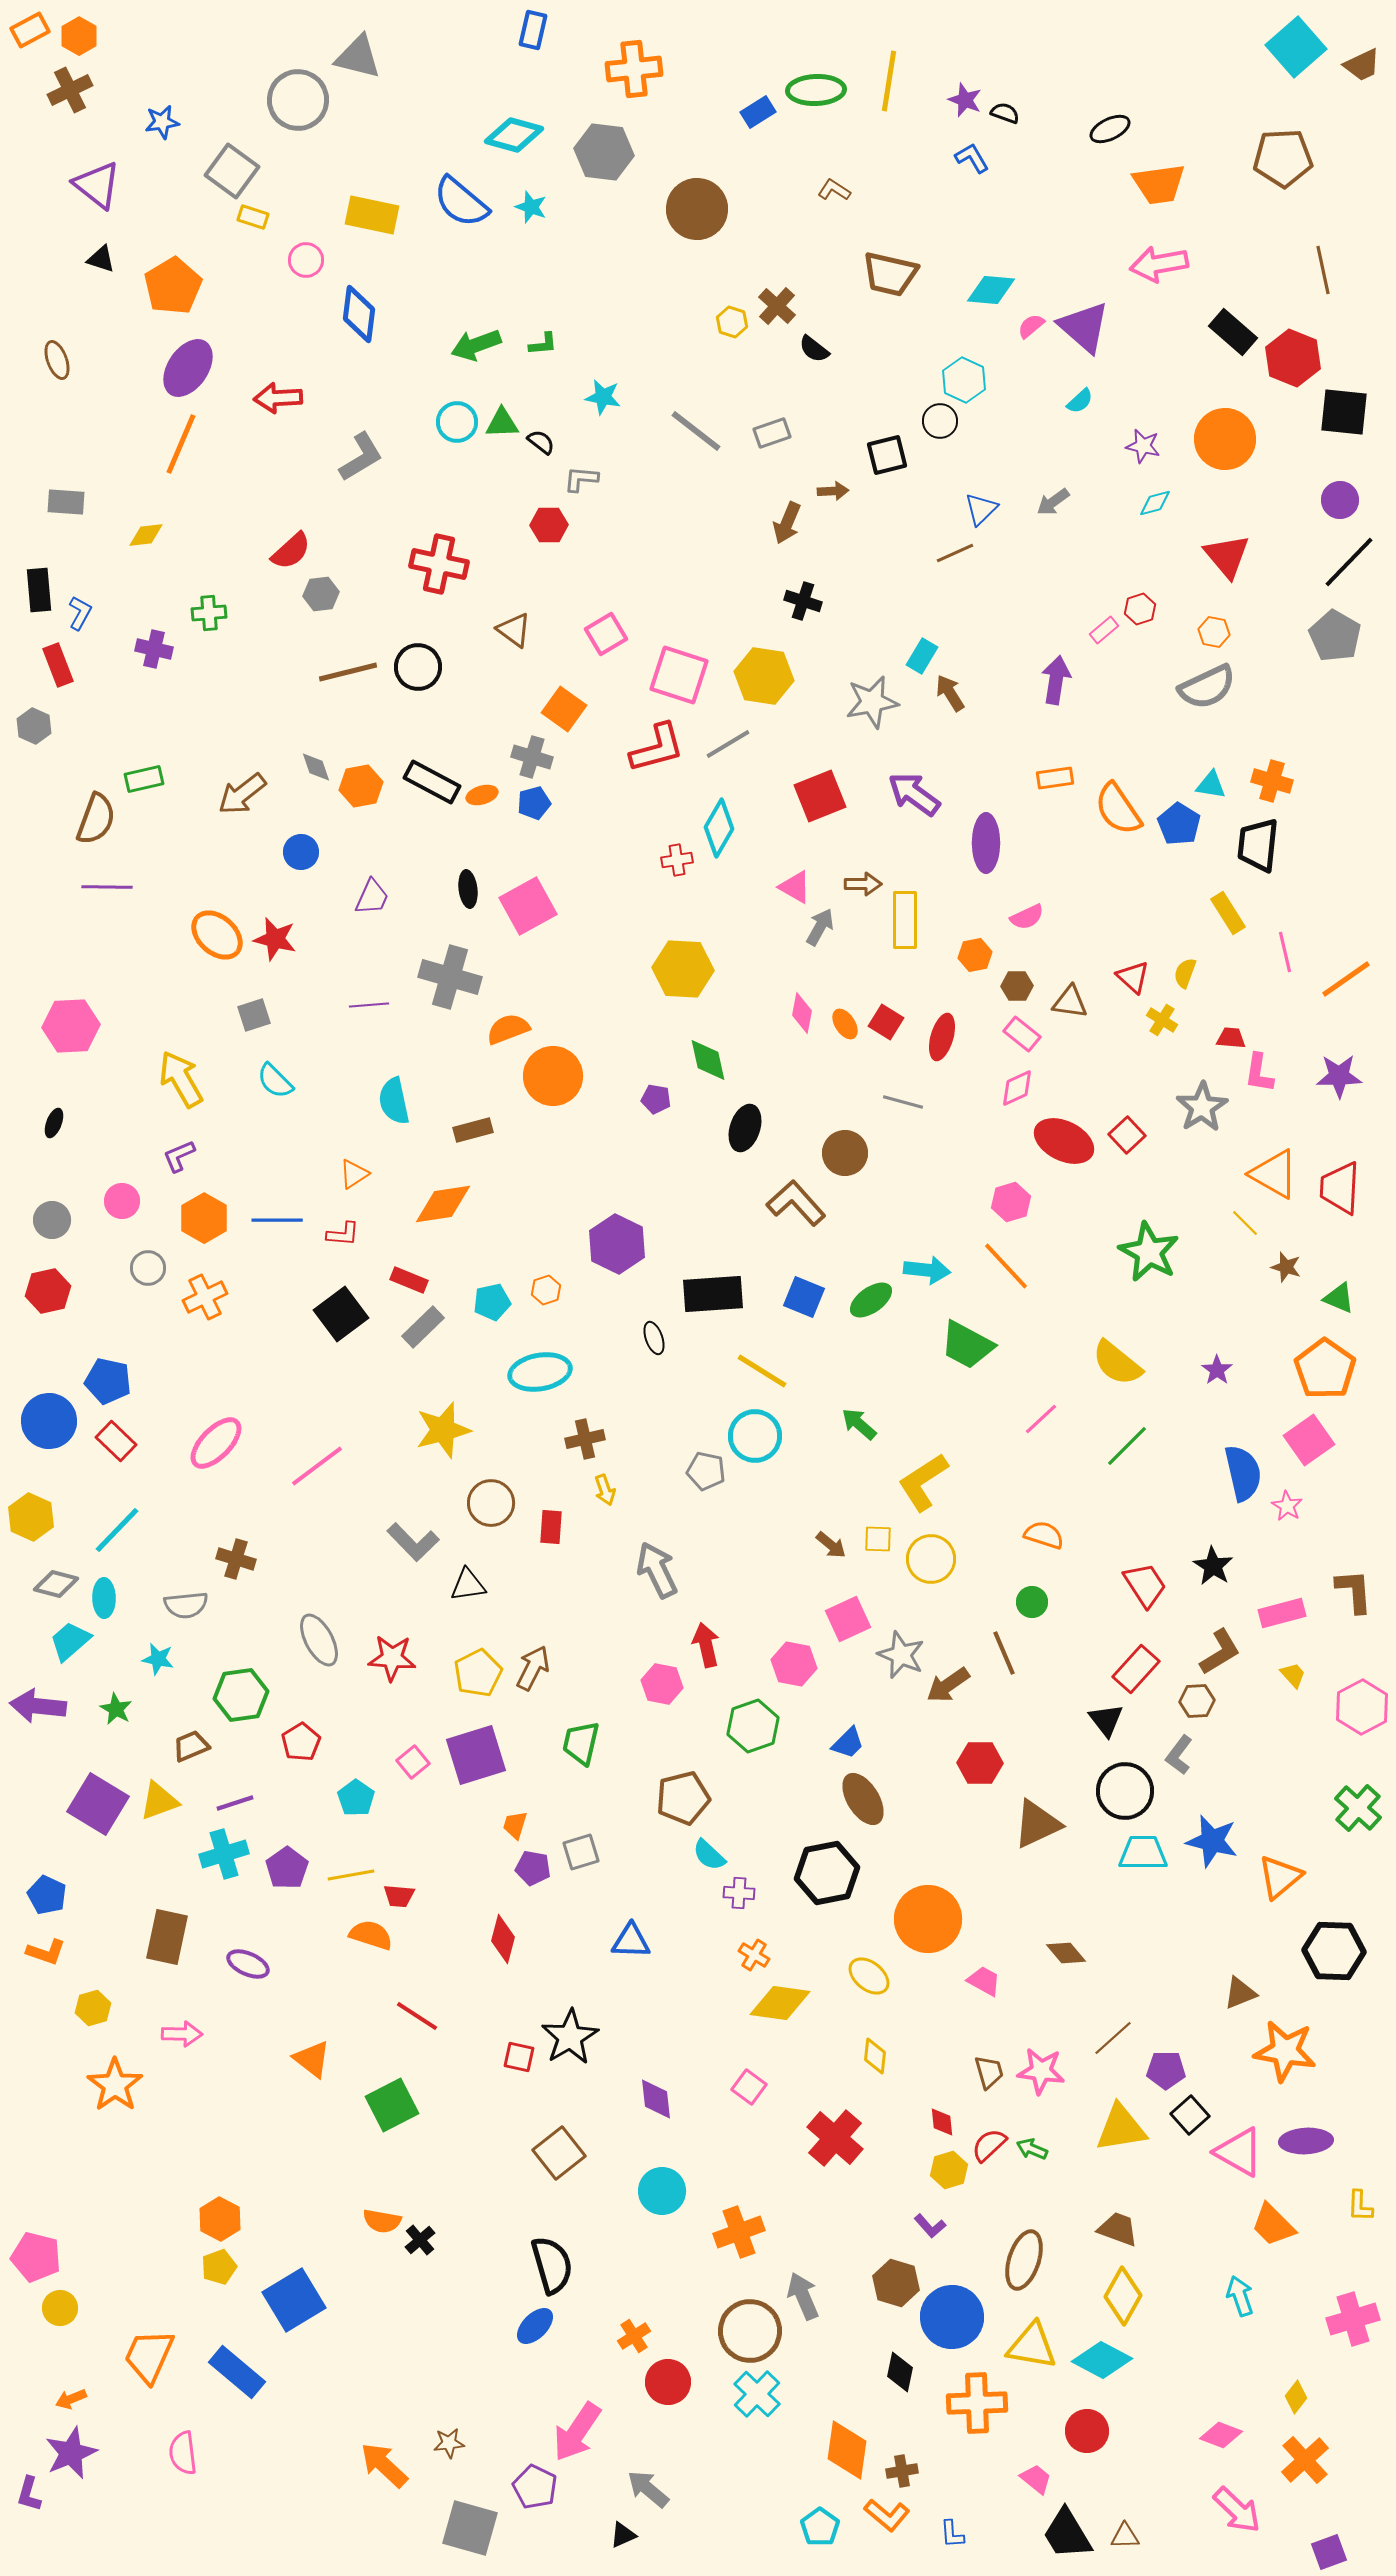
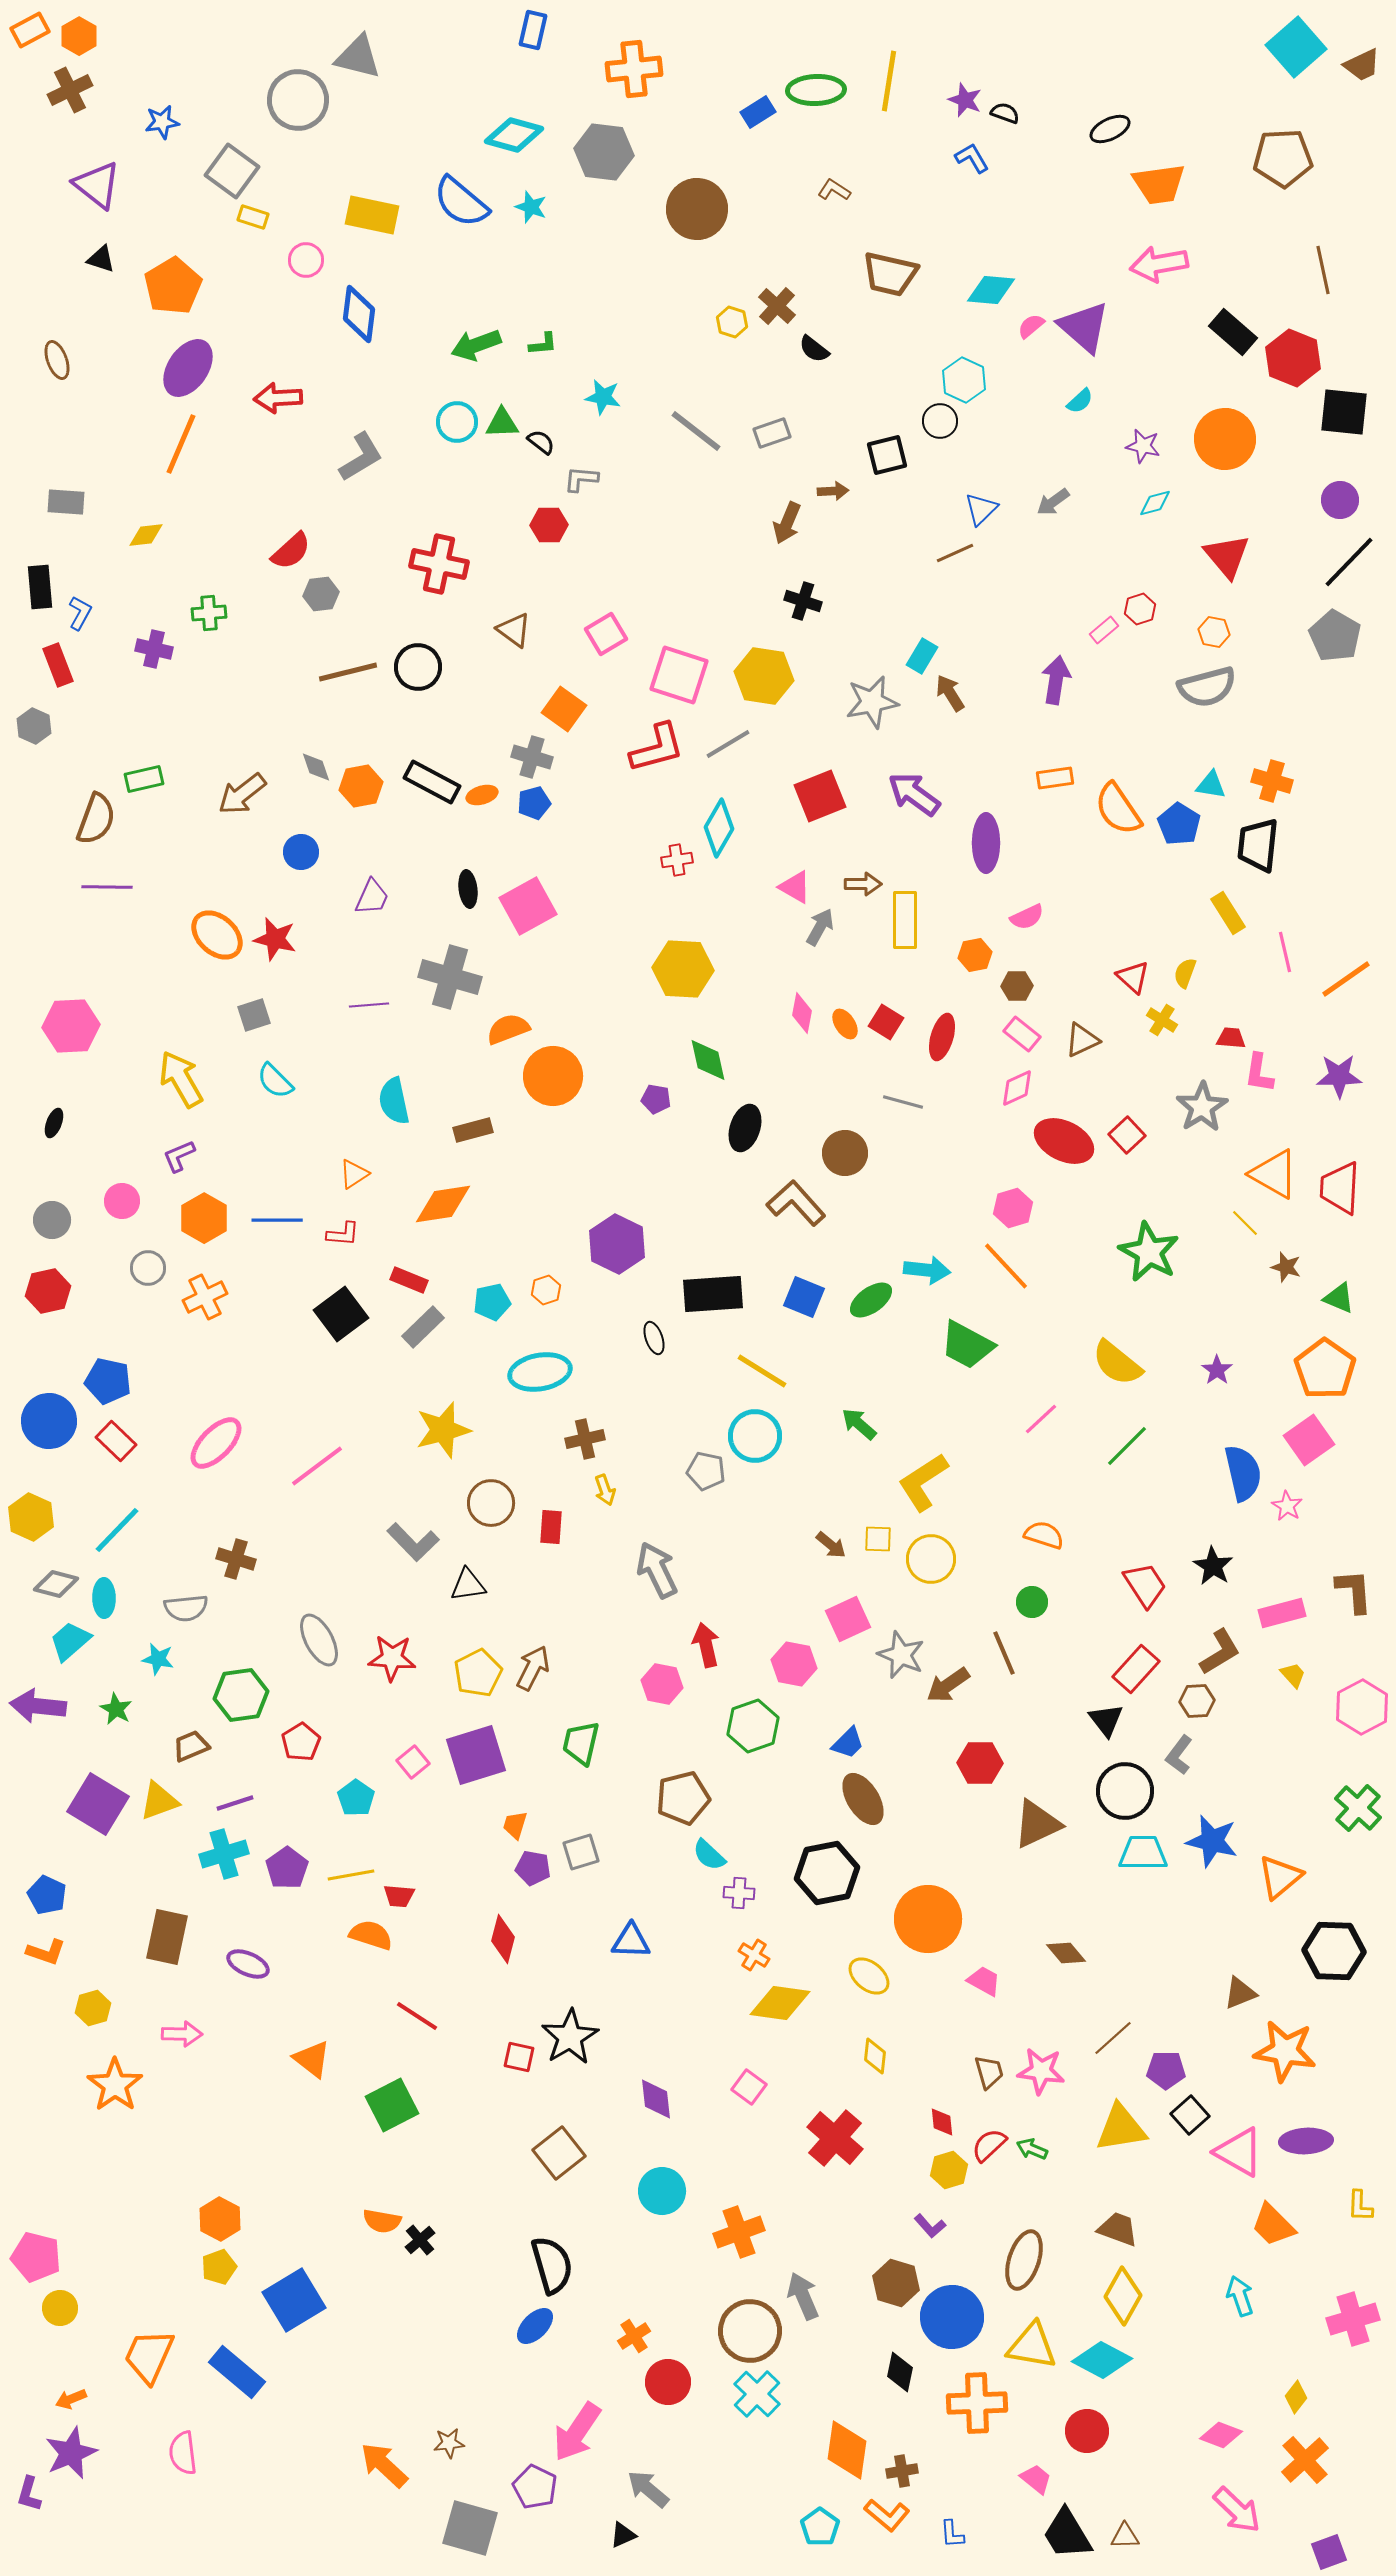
black rectangle at (39, 590): moved 1 px right, 3 px up
gray semicircle at (1207, 687): rotated 10 degrees clockwise
brown triangle at (1070, 1002): moved 12 px right, 38 px down; rotated 33 degrees counterclockwise
pink hexagon at (1011, 1202): moved 2 px right, 6 px down
gray semicircle at (186, 1605): moved 3 px down
